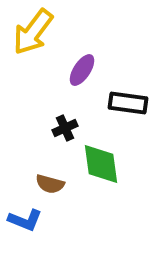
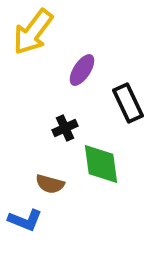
black rectangle: rotated 57 degrees clockwise
